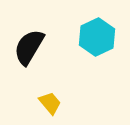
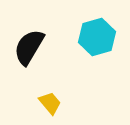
cyan hexagon: rotated 9 degrees clockwise
